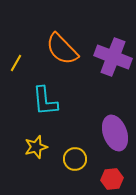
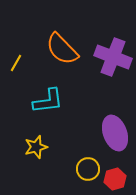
cyan L-shape: moved 3 px right; rotated 92 degrees counterclockwise
yellow circle: moved 13 px right, 10 px down
red hexagon: moved 3 px right; rotated 10 degrees counterclockwise
